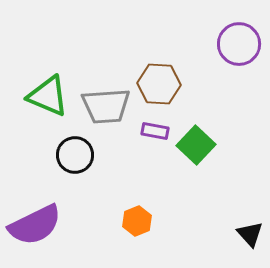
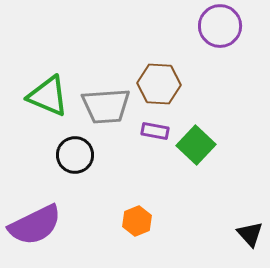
purple circle: moved 19 px left, 18 px up
